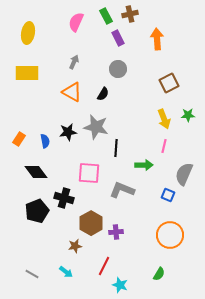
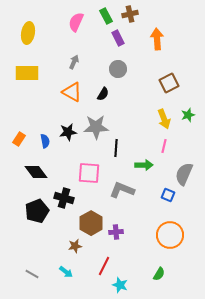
green star: rotated 16 degrees counterclockwise
gray star: rotated 15 degrees counterclockwise
